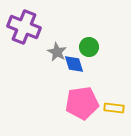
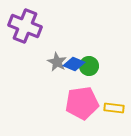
purple cross: moved 1 px right, 1 px up
green circle: moved 19 px down
gray star: moved 10 px down
blue diamond: rotated 50 degrees counterclockwise
